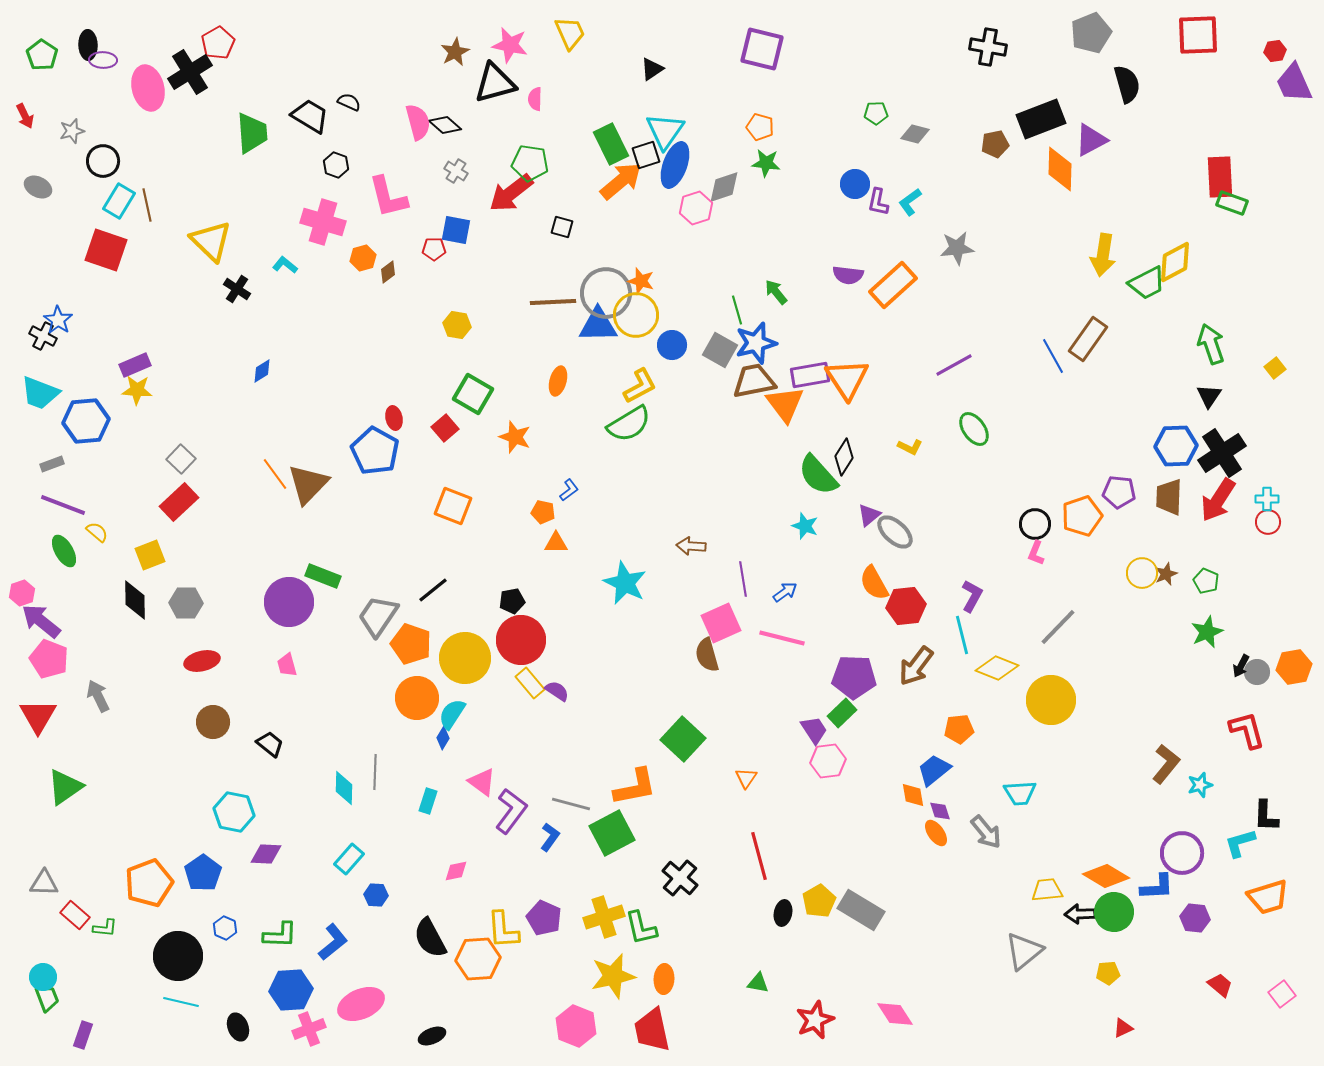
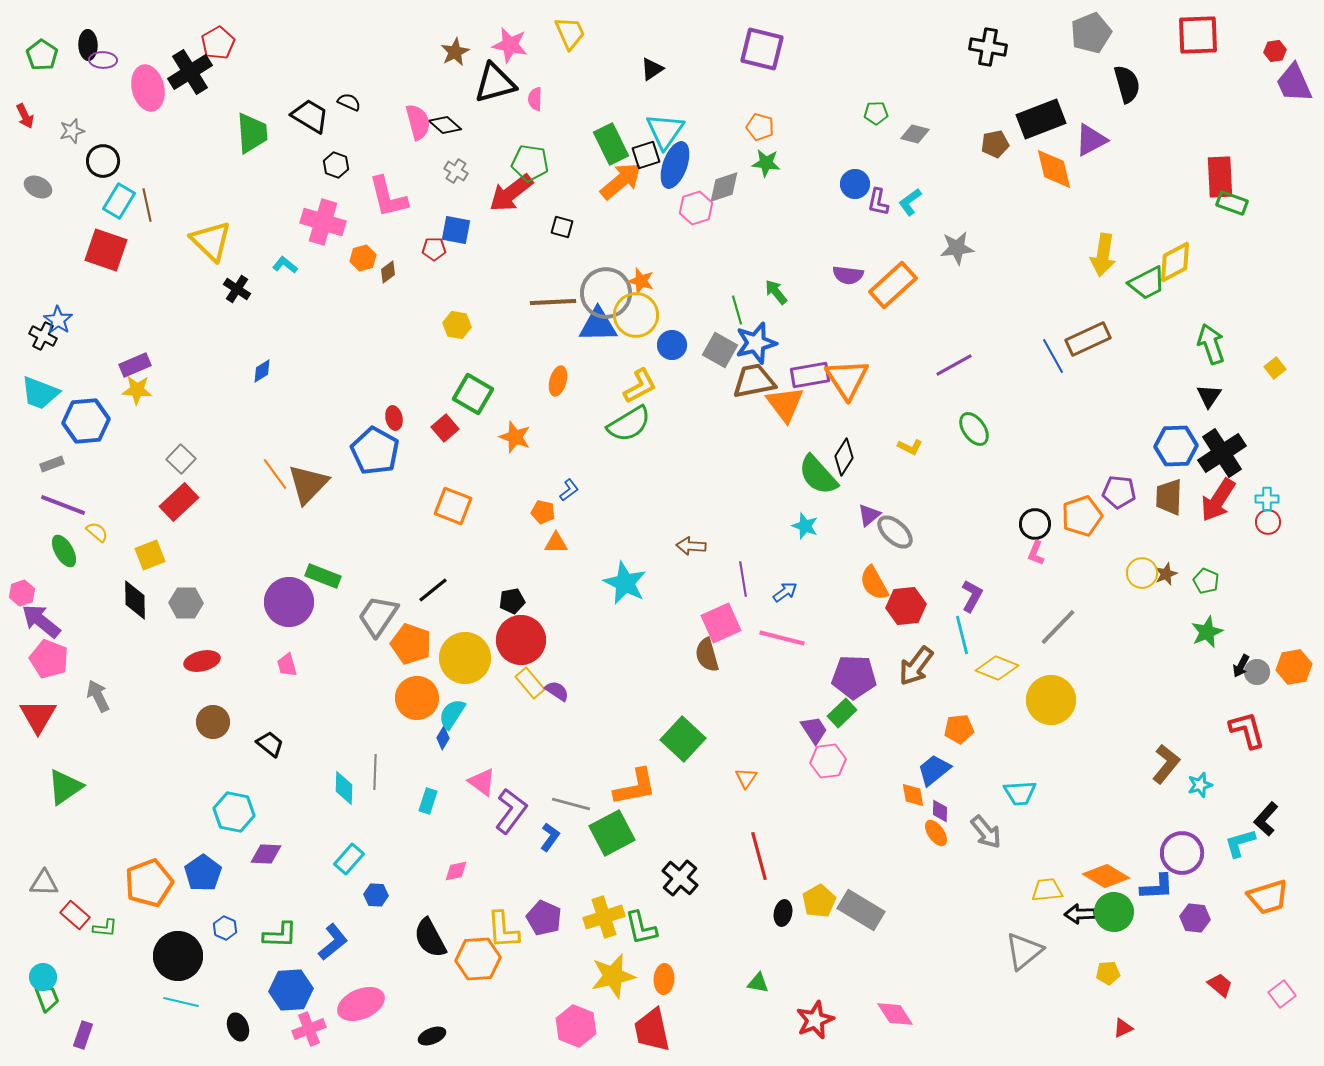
orange diamond at (1060, 169): moved 6 px left; rotated 15 degrees counterclockwise
brown rectangle at (1088, 339): rotated 30 degrees clockwise
purple diamond at (940, 811): rotated 20 degrees clockwise
black L-shape at (1266, 816): moved 3 px down; rotated 40 degrees clockwise
